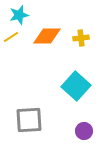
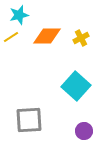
yellow cross: rotated 21 degrees counterclockwise
